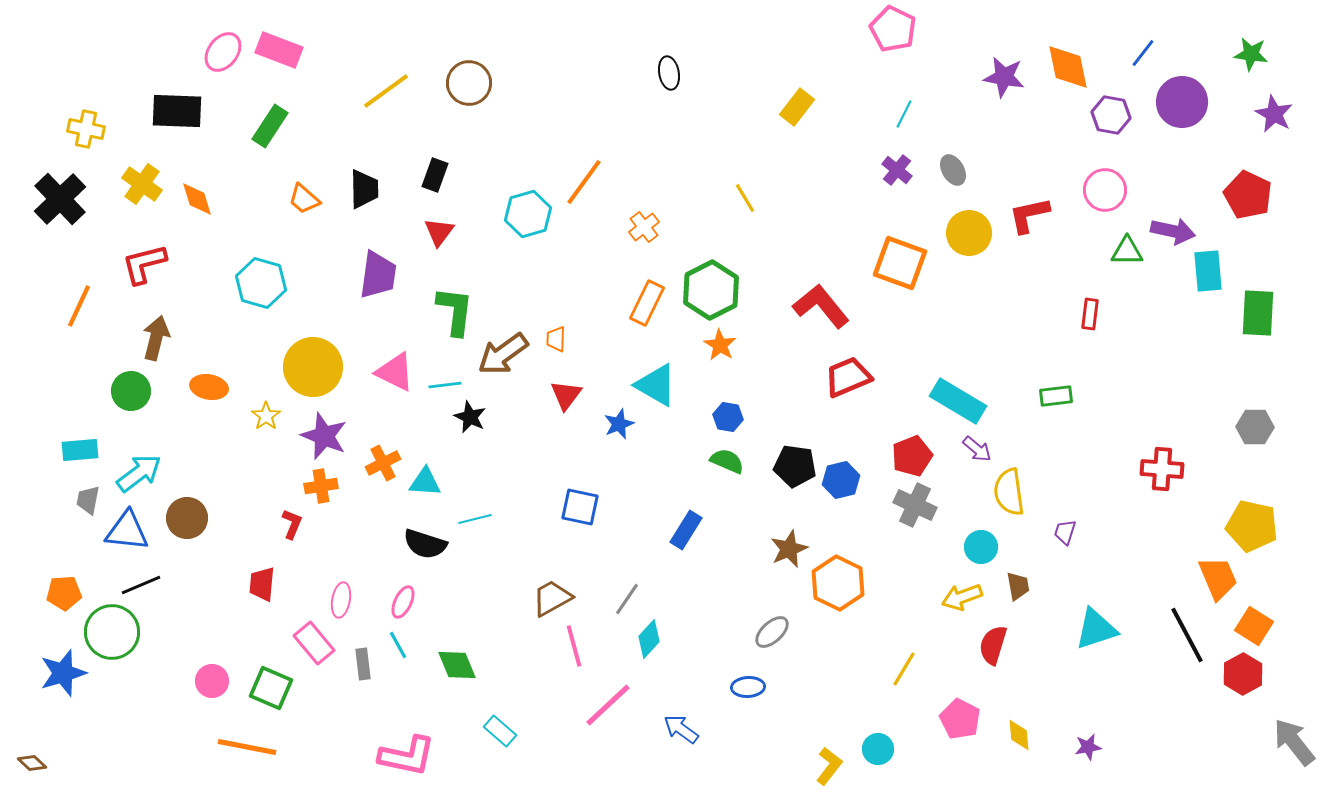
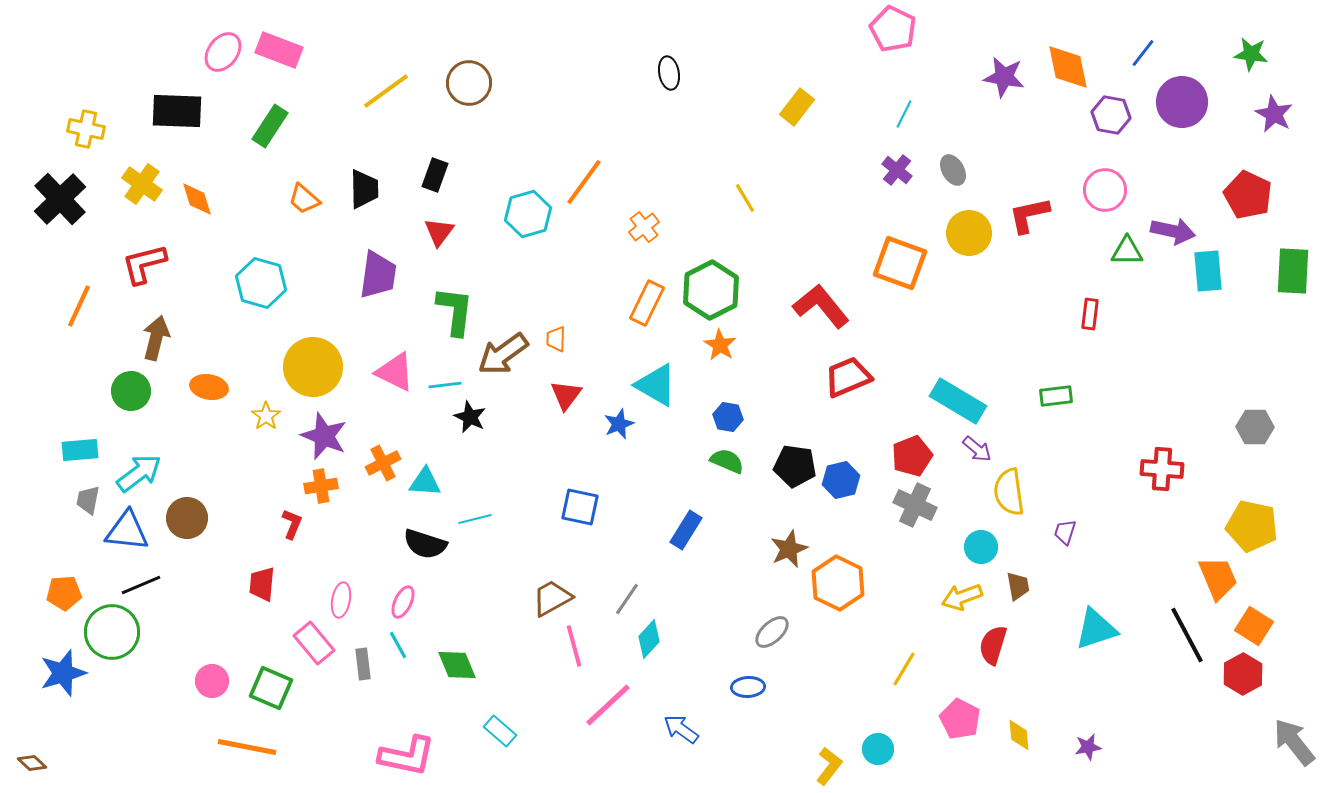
green rectangle at (1258, 313): moved 35 px right, 42 px up
